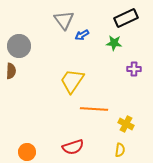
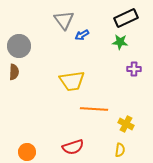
green star: moved 6 px right, 1 px up
brown semicircle: moved 3 px right, 1 px down
yellow trapezoid: rotated 132 degrees counterclockwise
